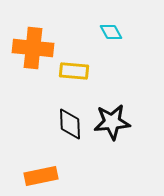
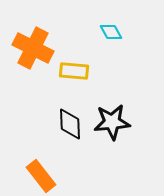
orange cross: rotated 21 degrees clockwise
orange rectangle: rotated 64 degrees clockwise
